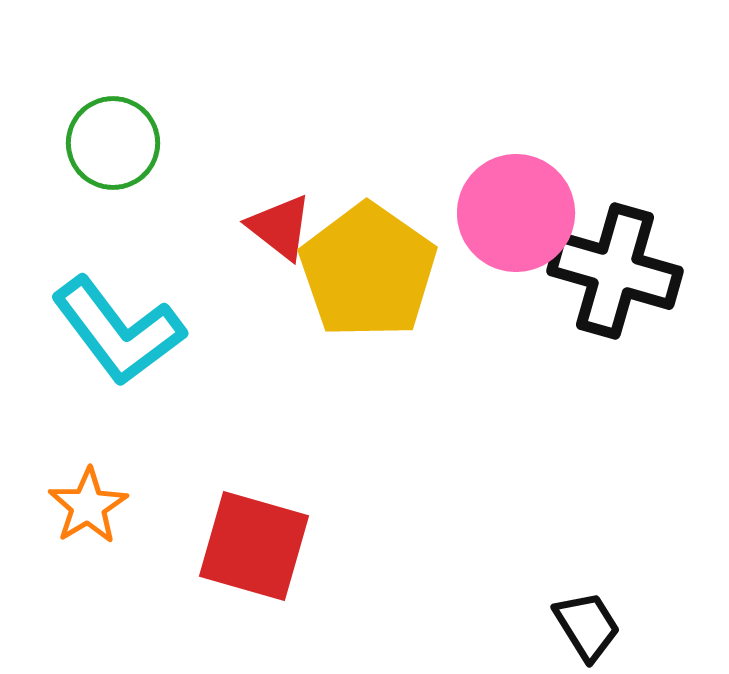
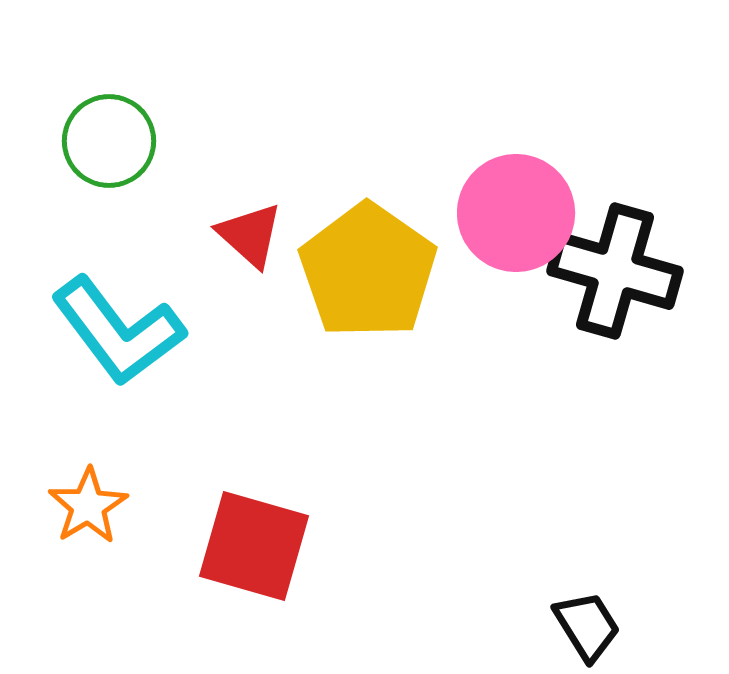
green circle: moved 4 px left, 2 px up
red triangle: moved 30 px left, 8 px down; rotated 4 degrees clockwise
